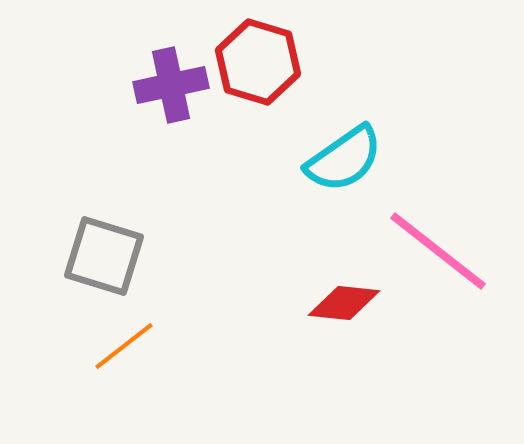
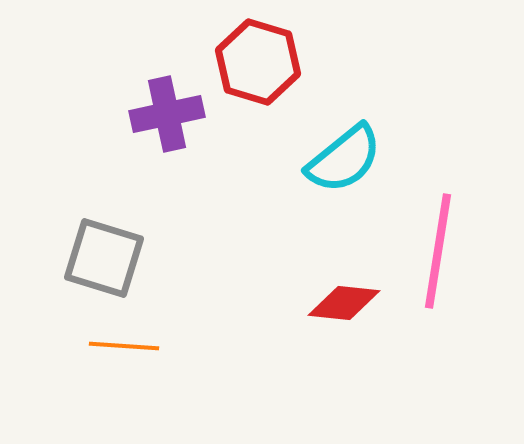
purple cross: moved 4 px left, 29 px down
cyan semicircle: rotated 4 degrees counterclockwise
pink line: rotated 61 degrees clockwise
gray square: moved 2 px down
orange line: rotated 42 degrees clockwise
